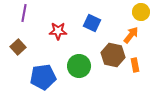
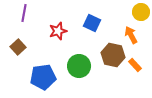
red star: rotated 18 degrees counterclockwise
orange arrow: rotated 66 degrees counterclockwise
orange rectangle: rotated 32 degrees counterclockwise
